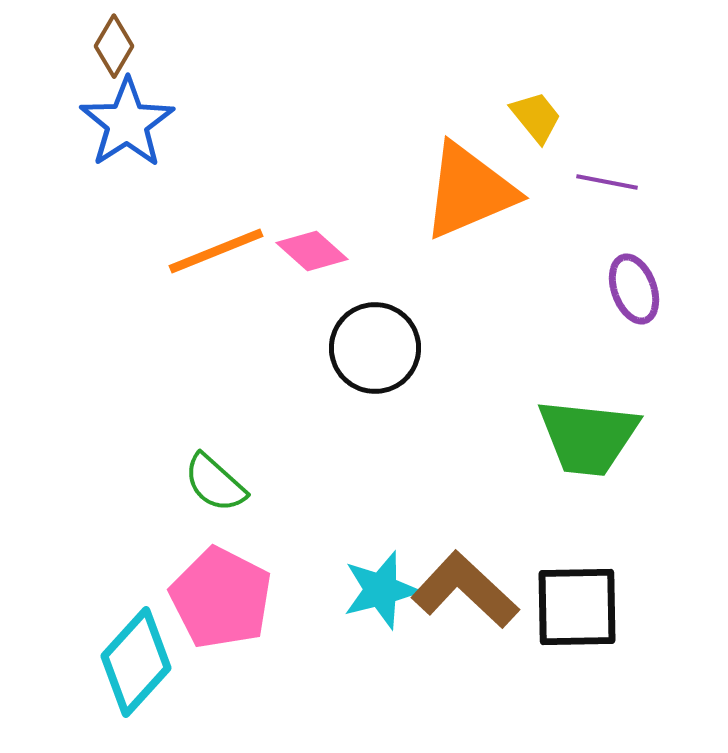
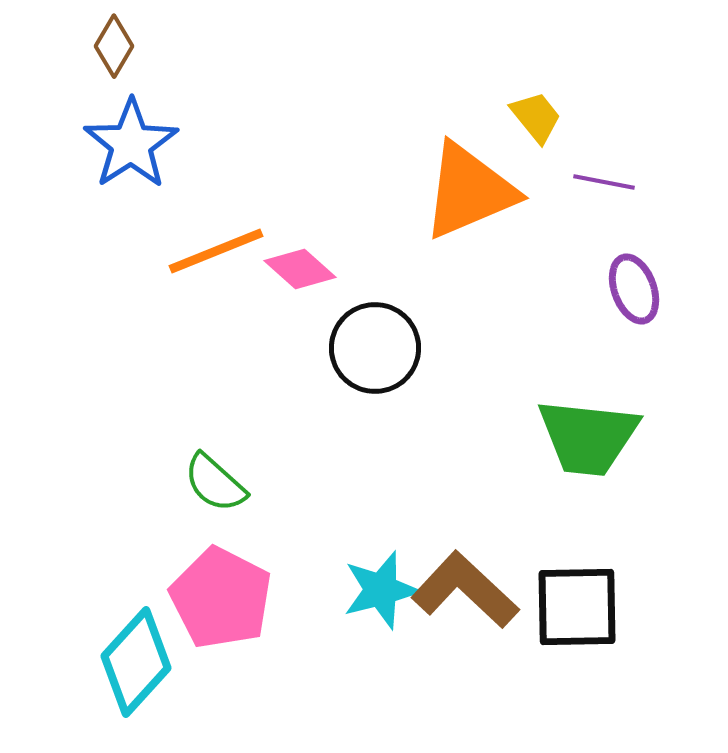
blue star: moved 4 px right, 21 px down
purple line: moved 3 px left
pink diamond: moved 12 px left, 18 px down
